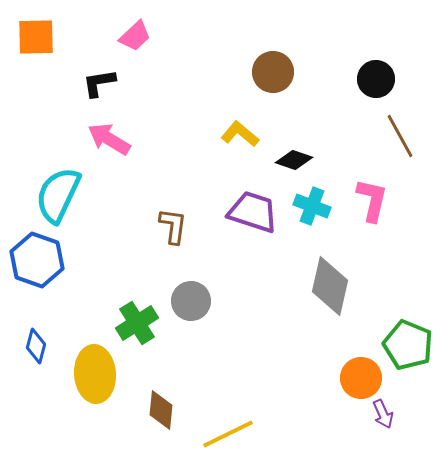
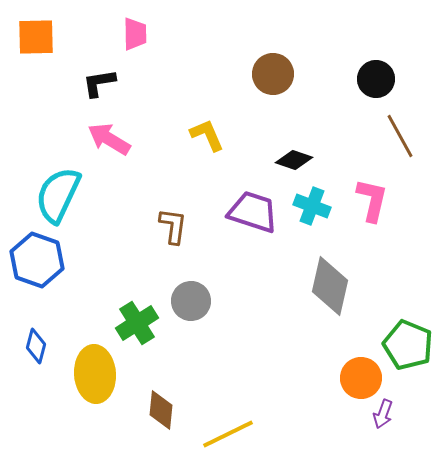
pink trapezoid: moved 2 px up; rotated 48 degrees counterclockwise
brown circle: moved 2 px down
yellow L-shape: moved 33 px left, 1 px down; rotated 27 degrees clockwise
purple arrow: rotated 44 degrees clockwise
